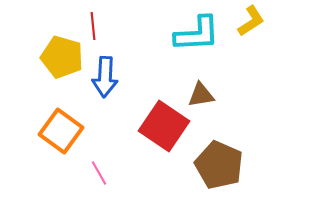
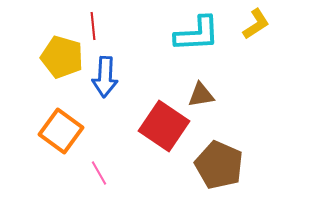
yellow L-shape: moved 5 px right, 3 px down
